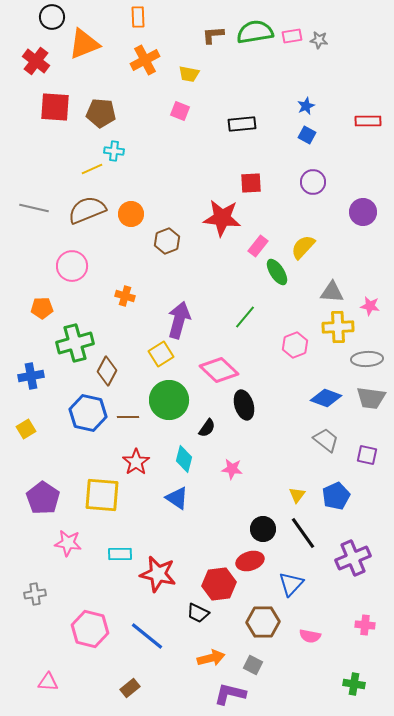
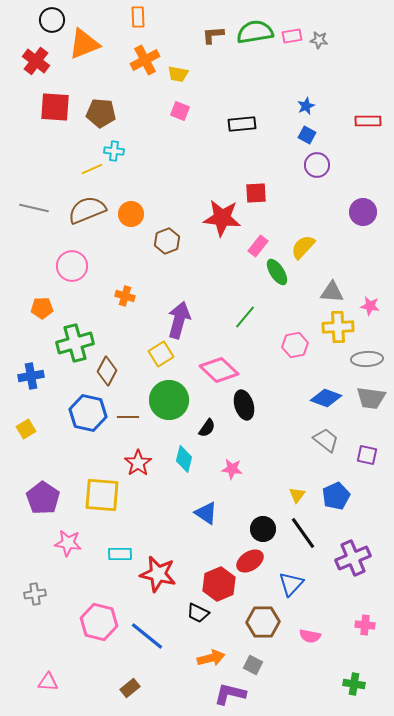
black circle at (52, 17): moved 3 px down
yellow trapezoid at (189, 74): moved 11 px left
purple circle at (313, 182): moved 4 px right, 17 px up
red square at (251, 183): moved 5 px right, 10 px down
pink hexagon at (295, 345): rotated 10 degrees clockwise
red star at (136, 462): moved 2 px right, 1 px down
blue triangle at (177, 498): moved 29 px right, 15 px down
red ellipse at (250, 561): rotated 16 degrees counterclockwise
red hexagon at (219, 584): rotated 16 degrees counterclockwise
pink hexagon at (90, 629): moved 9 px right, 7 px up
